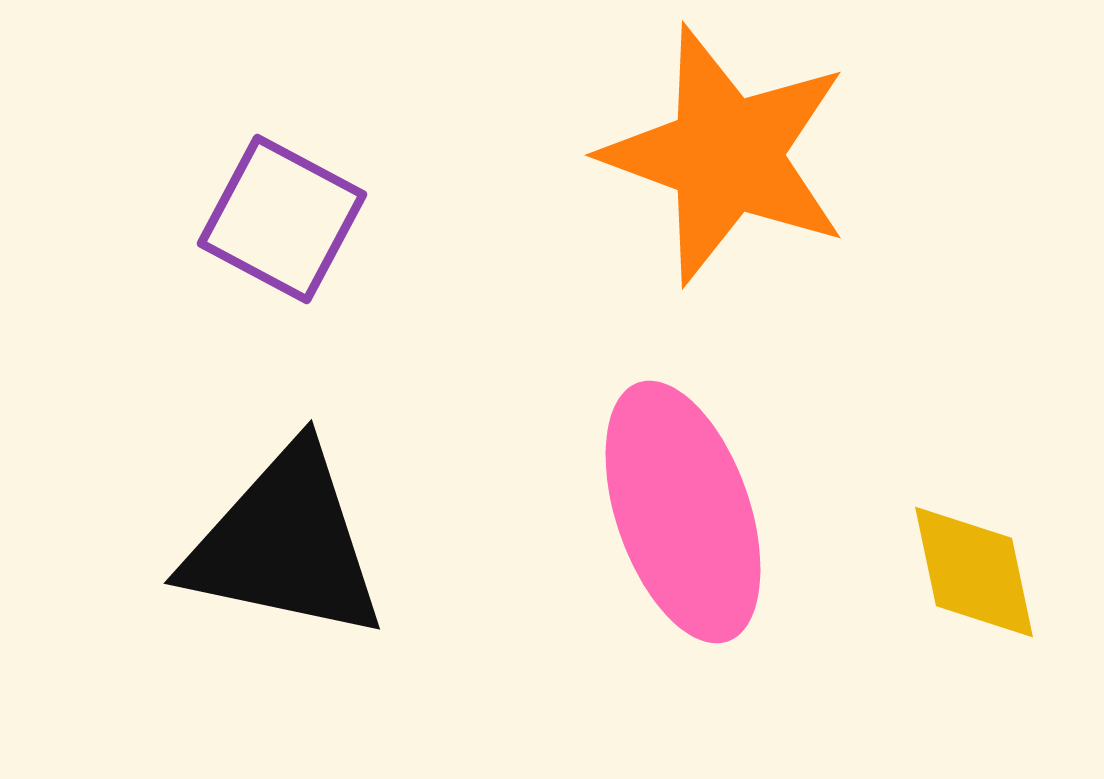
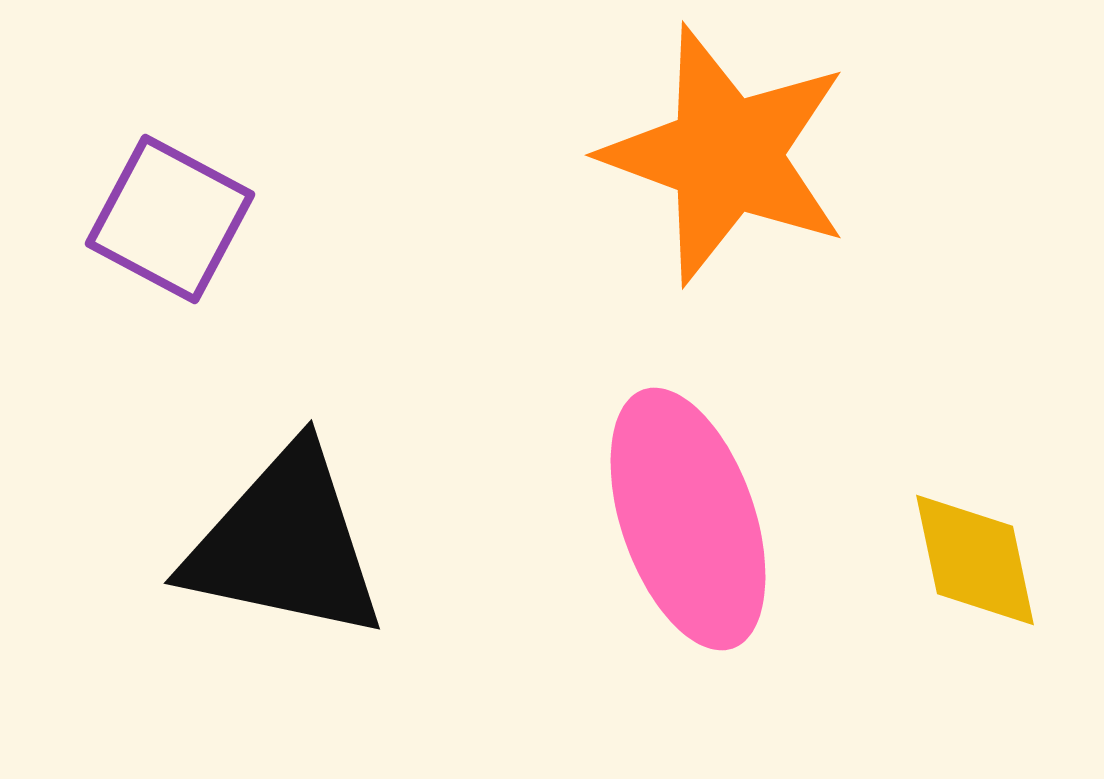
purple square: moved 112 px left
pink ellipse: moved 5 px right, 7 px down
yellow diamond: moved 1 px right, 12 px up
